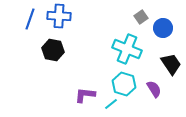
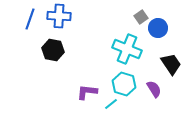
blue circle: moved 5 px left
purple L-shape: moved 2 px right, 3 px up
